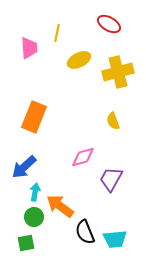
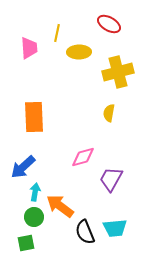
yellow ellipse: moved 8 px up; rotated 25 degrees clockwise
orange rectangle: rotated 24 degrees counterclockwise
yellow semicircle: moved 4 px left, 8 px up; rotated 30 degrees clockwise
blue arrow: moved 1 px left
cyan trapezoid: moved 11 px up
